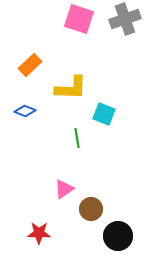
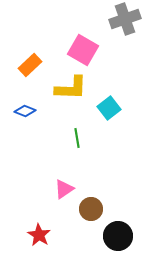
pink square: moved 4 px right, 31 px down; rotated 12 degrees clockwise
cyan square: moved 5 px right, 6 px up; rotated 30 degrees clockwise
red star: moved 2 px down; rotated 30 degrees clockwise
